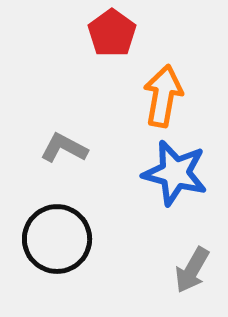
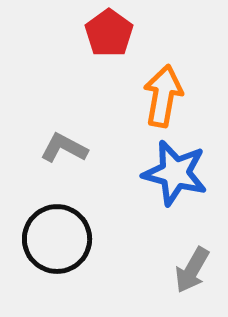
red pentagon: moved 3 px left
